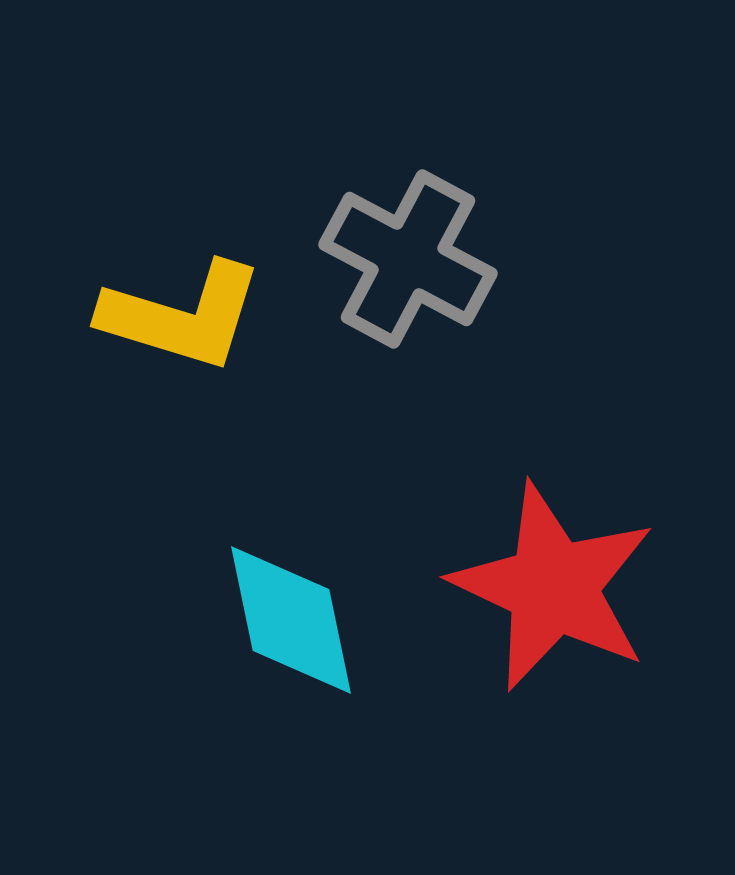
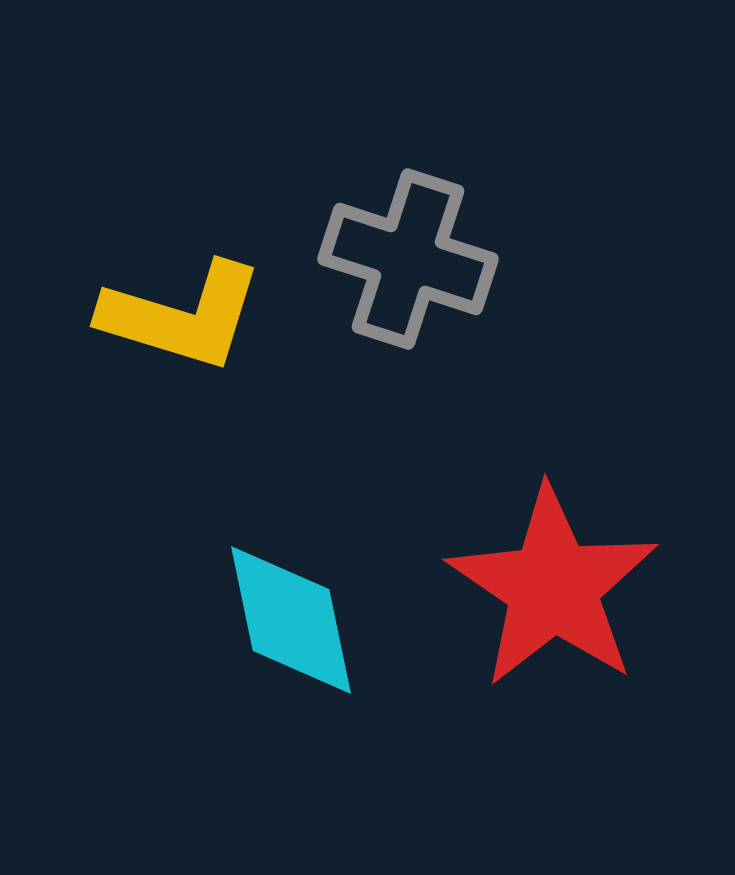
gray cross: rotated 10 degrees counterclockwise
red star: rotated 9 degrees clockwise
